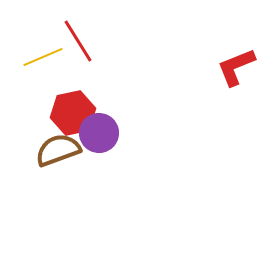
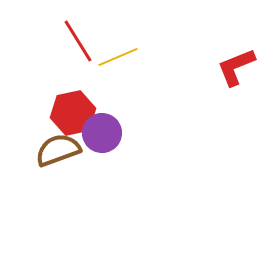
yellow line: moved 75 px right
purple circle: moved 3 px right
